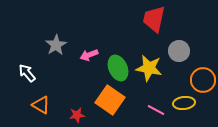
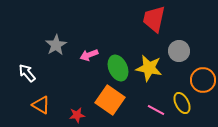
yellow ellipse: moved 2 px left; rotated 70 degrees clockwise
